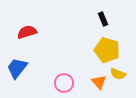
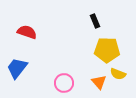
black rectangle: moved 8 px left, 2 px down
red semicircle: rotated 36 degrees clockwise
yellow pentagon: rotated 15 degrees counterclockwise
